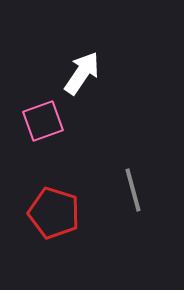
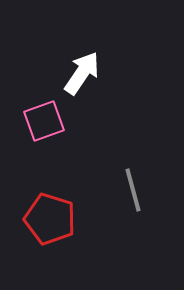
pink square: moved 1 px right
red pentagon: moved 4 px left, 6 px down
